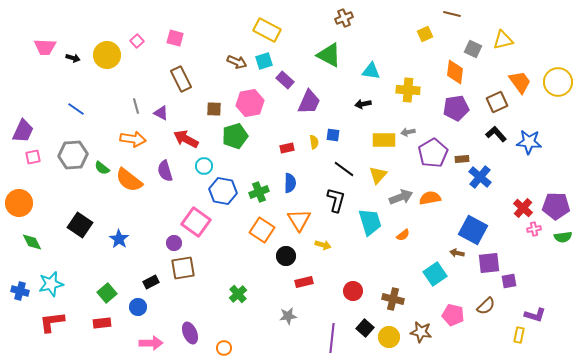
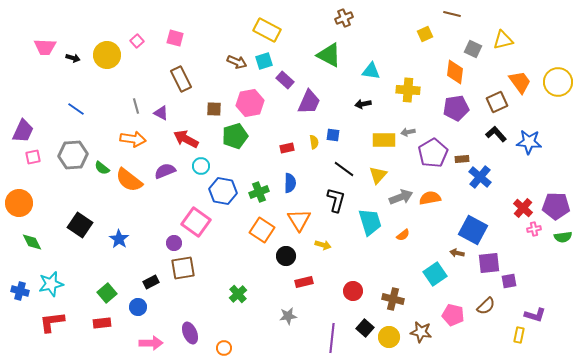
cyan circle at (204, 166): moved 3 px left
purple semicircle at (165, 171): rotated 85 degrees clockwise
